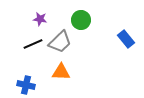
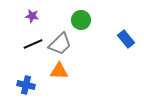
purple star: moved 8 px left, 3 px up
gray trapezoid: moved 2 px down
orange triangle: moved 2 px left, 1 px up
